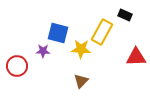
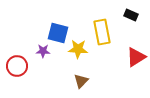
black rectangle: moved 6 px right
yellow rectangle: rotated 40 degrees counterclockwise
yellow star: moved 3 px left
red triangle: rotated 30 degrees counterclockwise
